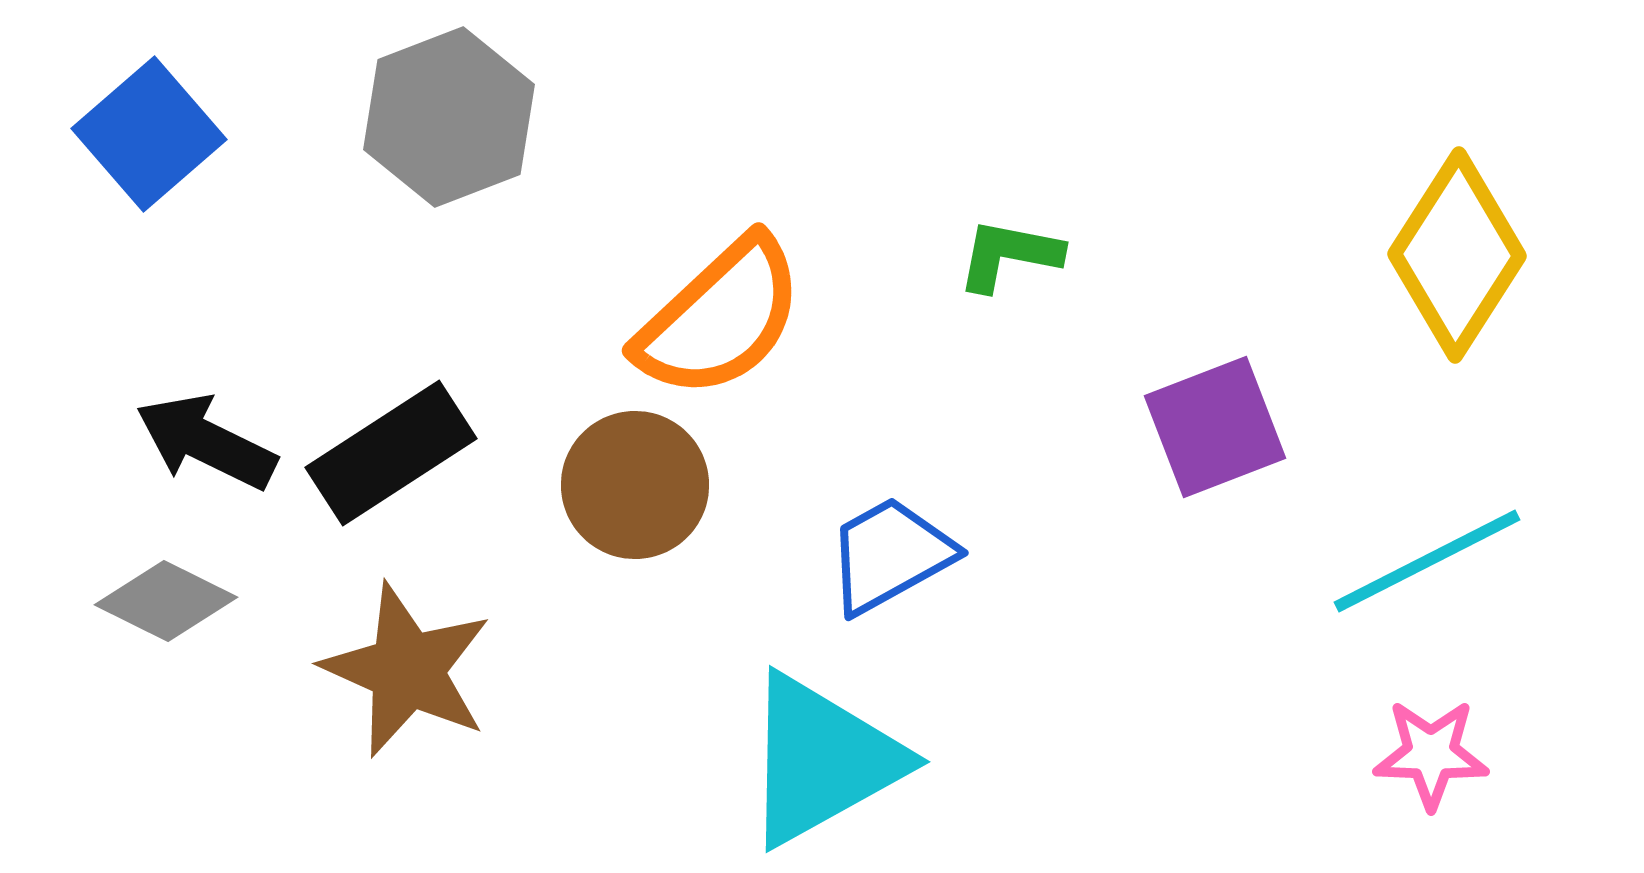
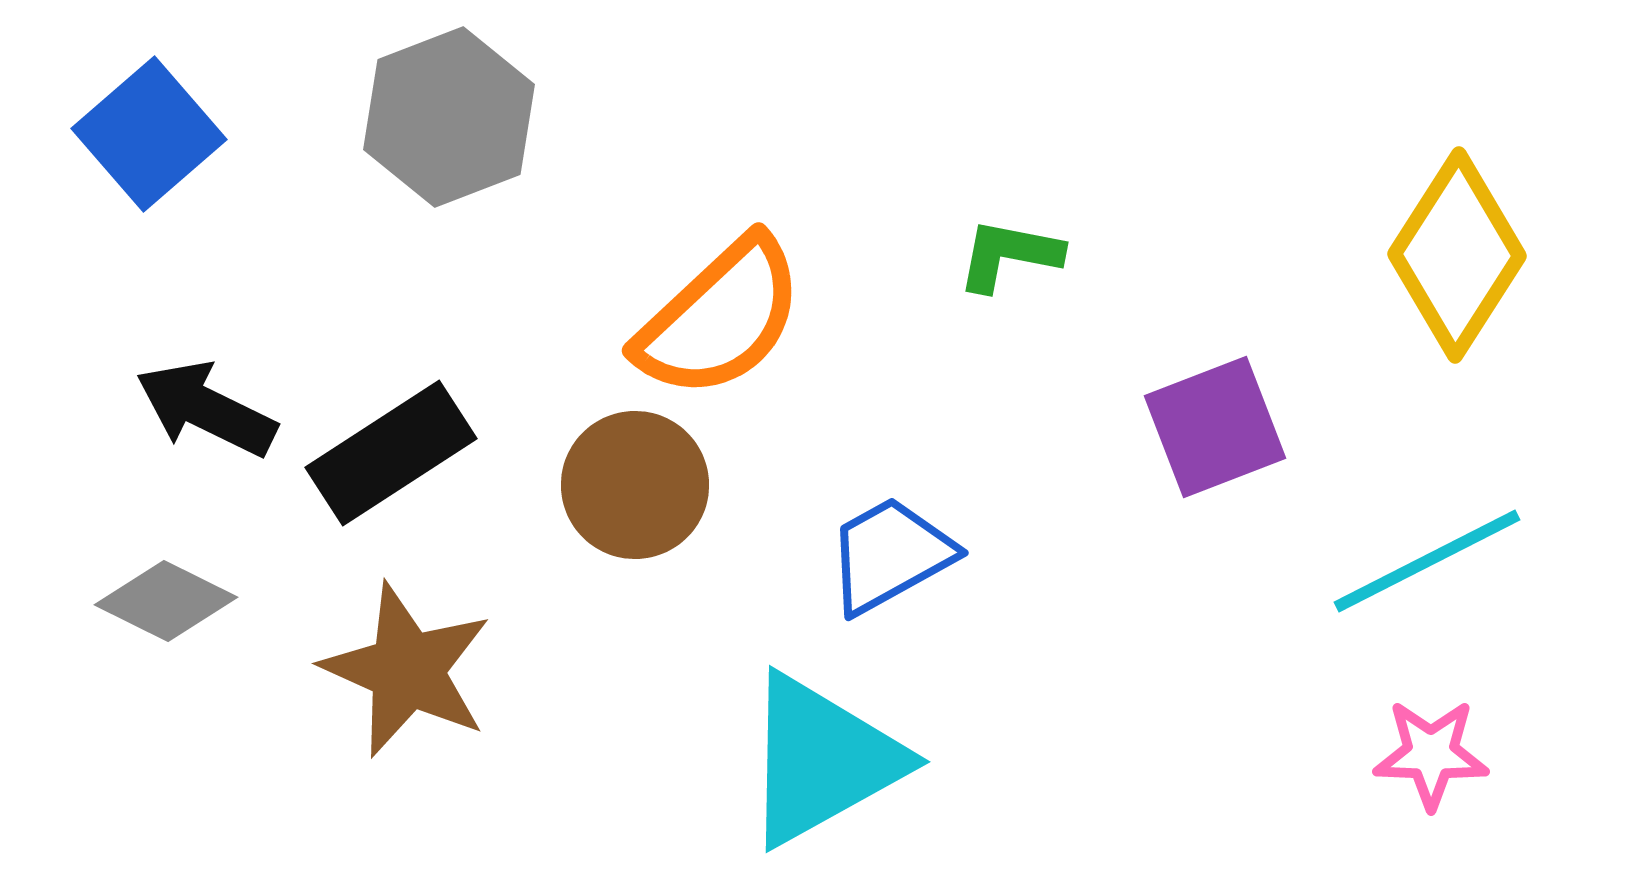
black arrow: moved 33 px up
